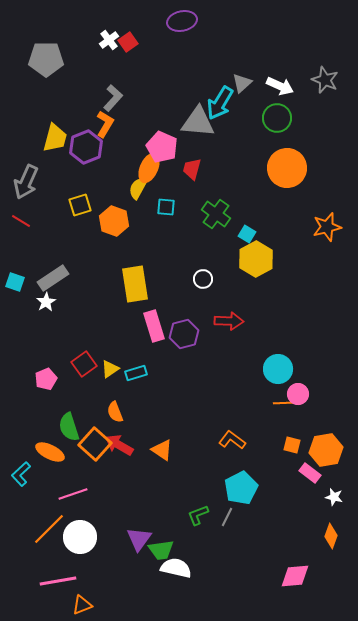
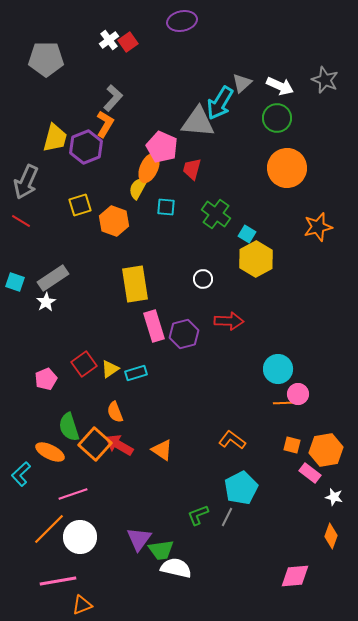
orange star at (327, 227): moved 9 px left
